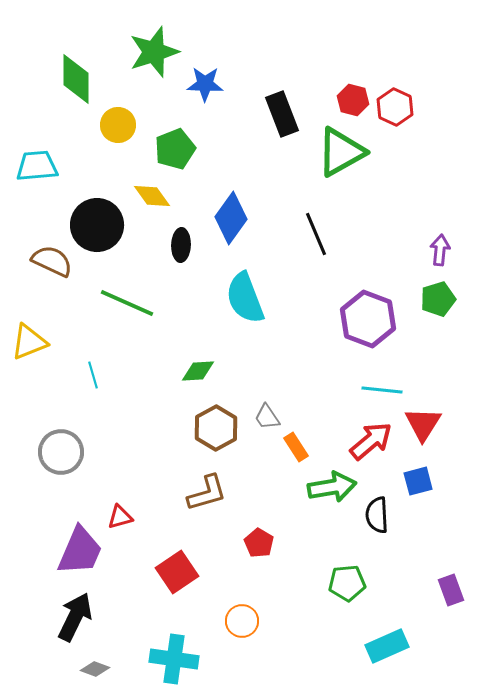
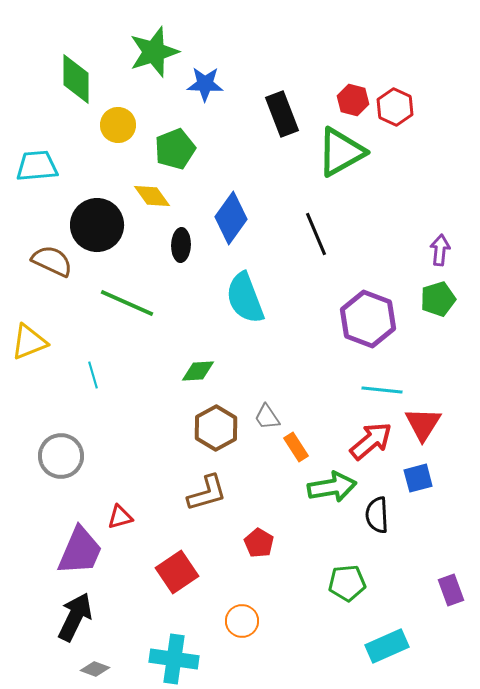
gray circle at (61, 452): moved 4 px down
blue square at (418, 481): moved 3 px up
